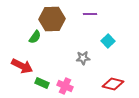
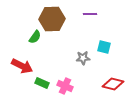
cyan square: moved 4 px left, 6 px down; rotated 32 degrees counterclockwise
